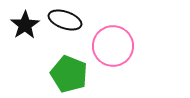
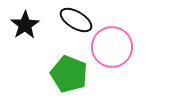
black ellipse: moved 11 px right; rotated 12 degrees clockwise
pink circle: moved 1 px left, 1 px down
